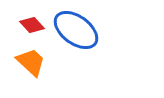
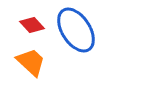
blue ellipse: rotated 21 degrees clockwise
